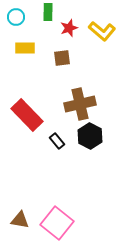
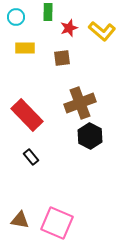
brown cross: moved 1 px up; rotated 8 degrees counterclockwise
black rectangle: moved 26 px left, 16 px down
pink square: rotated 16 degrees counterclockwise
